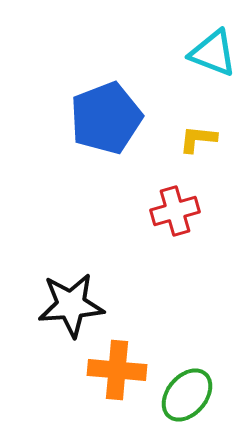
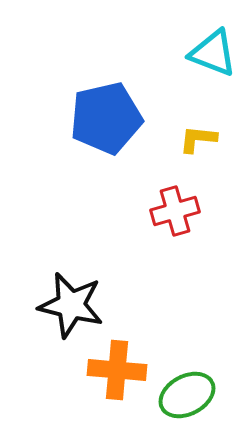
blue pentagon: rotated 8 degrees clockwise
black star: rotated 18 degrees clockwise
green ellipse: rotated 22 degrees clockwise
